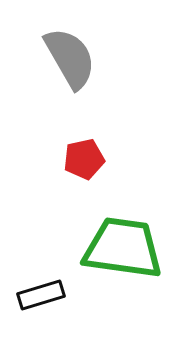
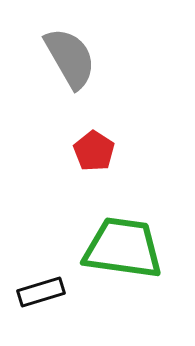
red pentagon: moved 10 px right, 8 px up; rotated 27 degrees counterclockwise
black rectangle: moved 3 px up
